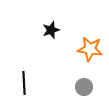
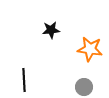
black star: rotated 12 degrees clockwise
black line: moved 3 px up
